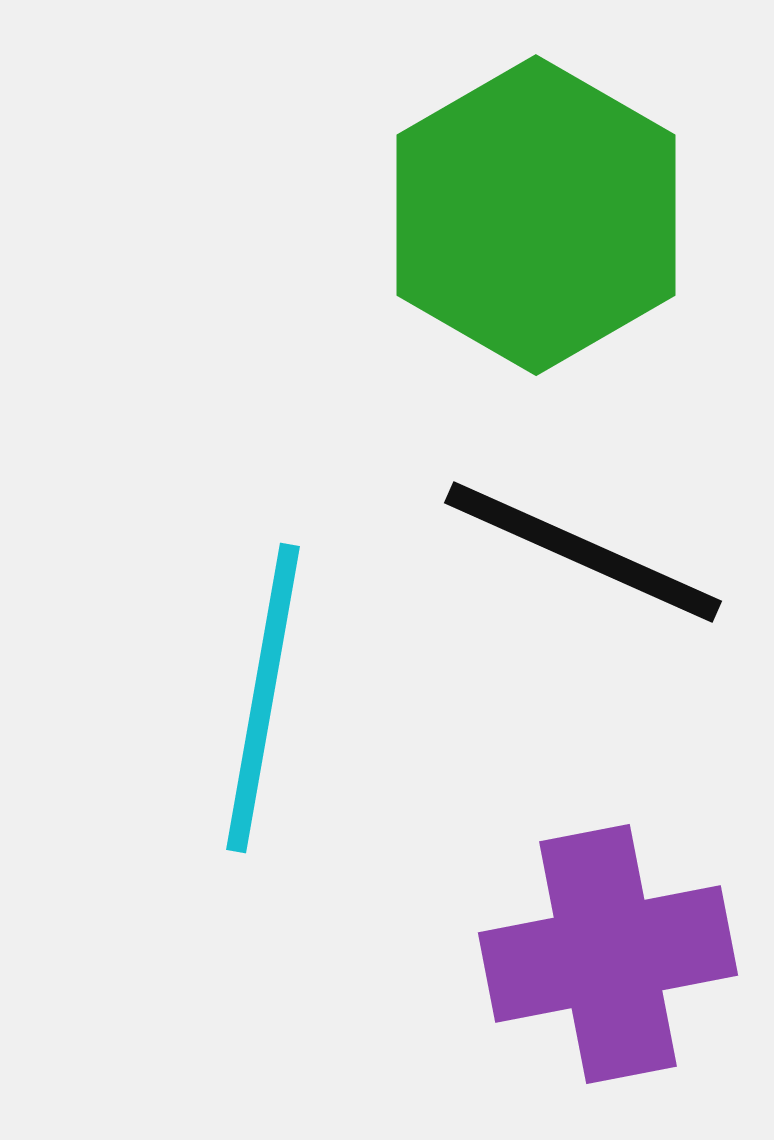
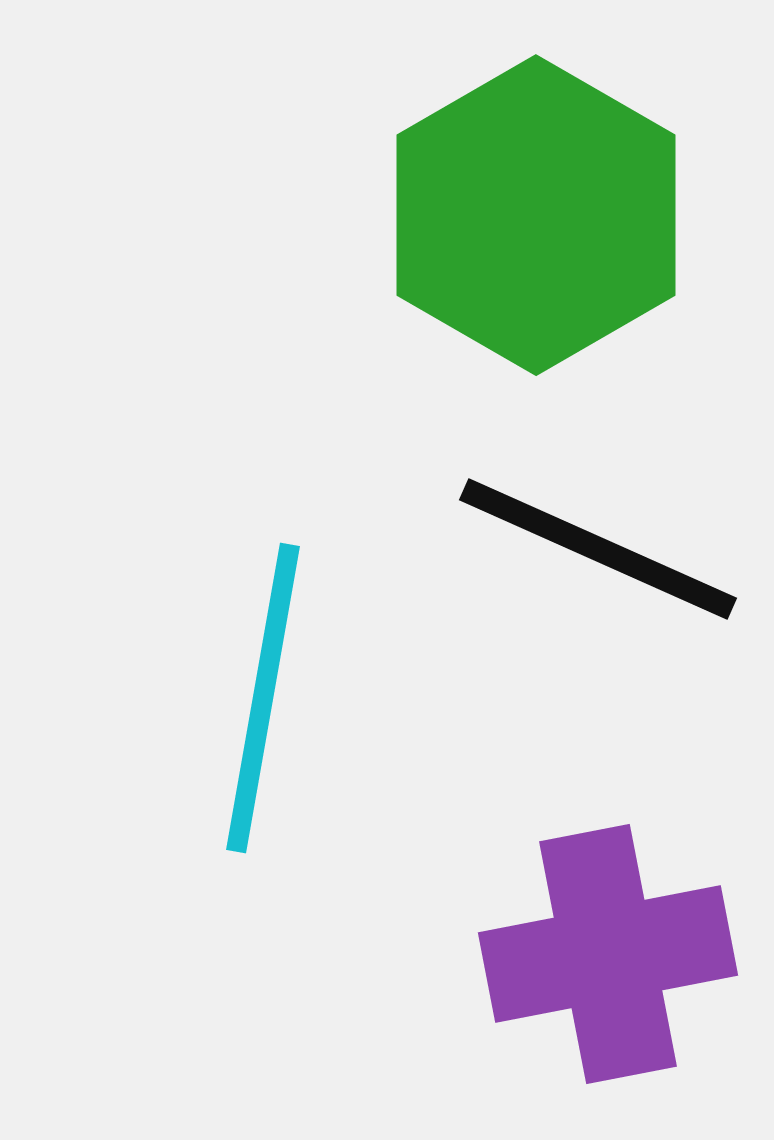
black line: moved 15 px right, 3 px up
